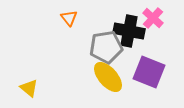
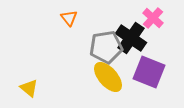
black cross: moved 2 px right, 7 px down; rotated 24 degrees clockwise
